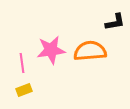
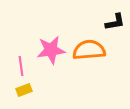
orange semicircle: moved 1 px left, 1 px up
pink line: moved 1 px left, 3 px down
